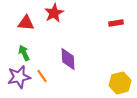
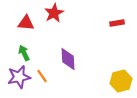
red rectangle: moved 1 px right
yellow hexagon: moved 1 px right, 2 px up
